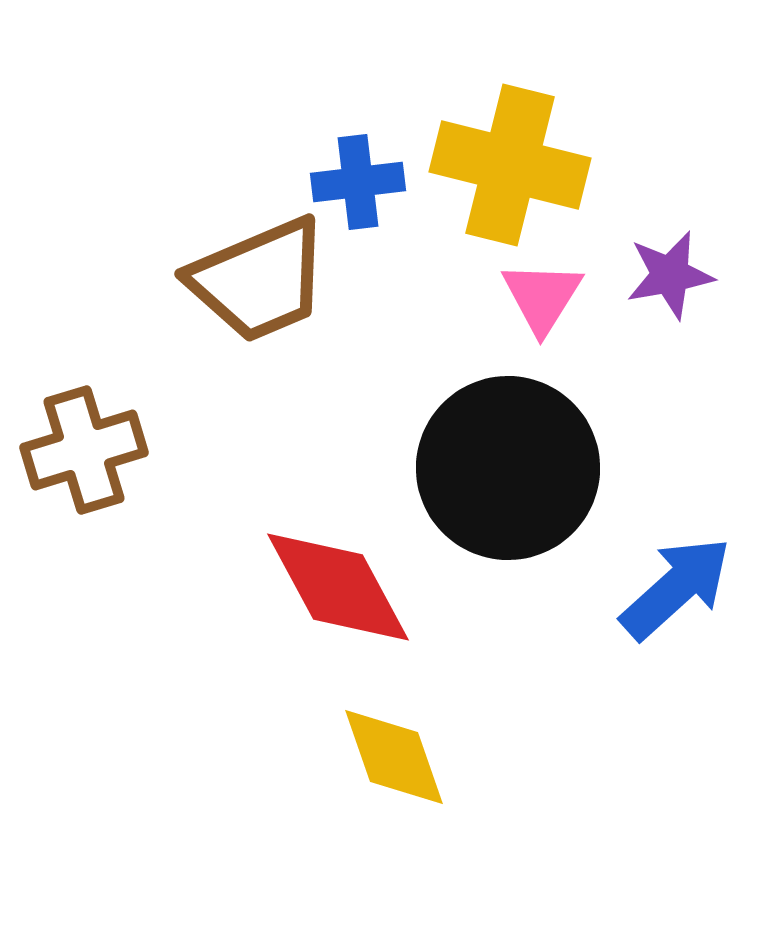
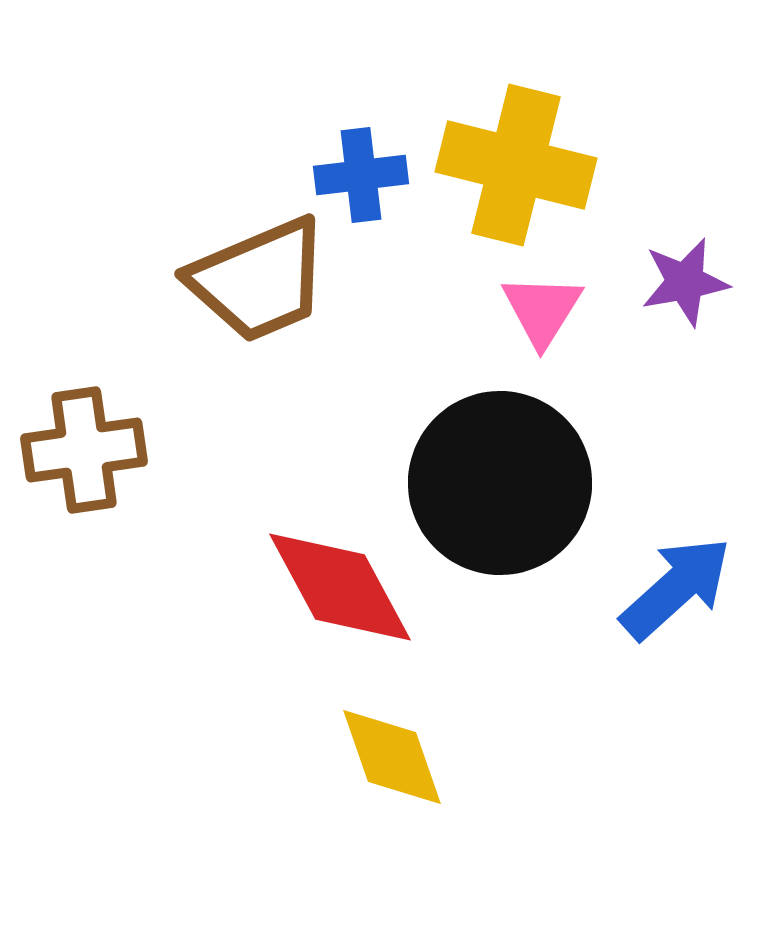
yellow cross: moved 6 px right
blue cross: moved 3 px right, 7 px up
purple star: moved 15 px right, 7 px down
pink triangle: moved 13 px down
brown cross: rotated 9 degrees clockwise
black circle: moved 8 px left, 15 px down
red diamond: moved 2 px right
yellow diamond: moved 2 px left
